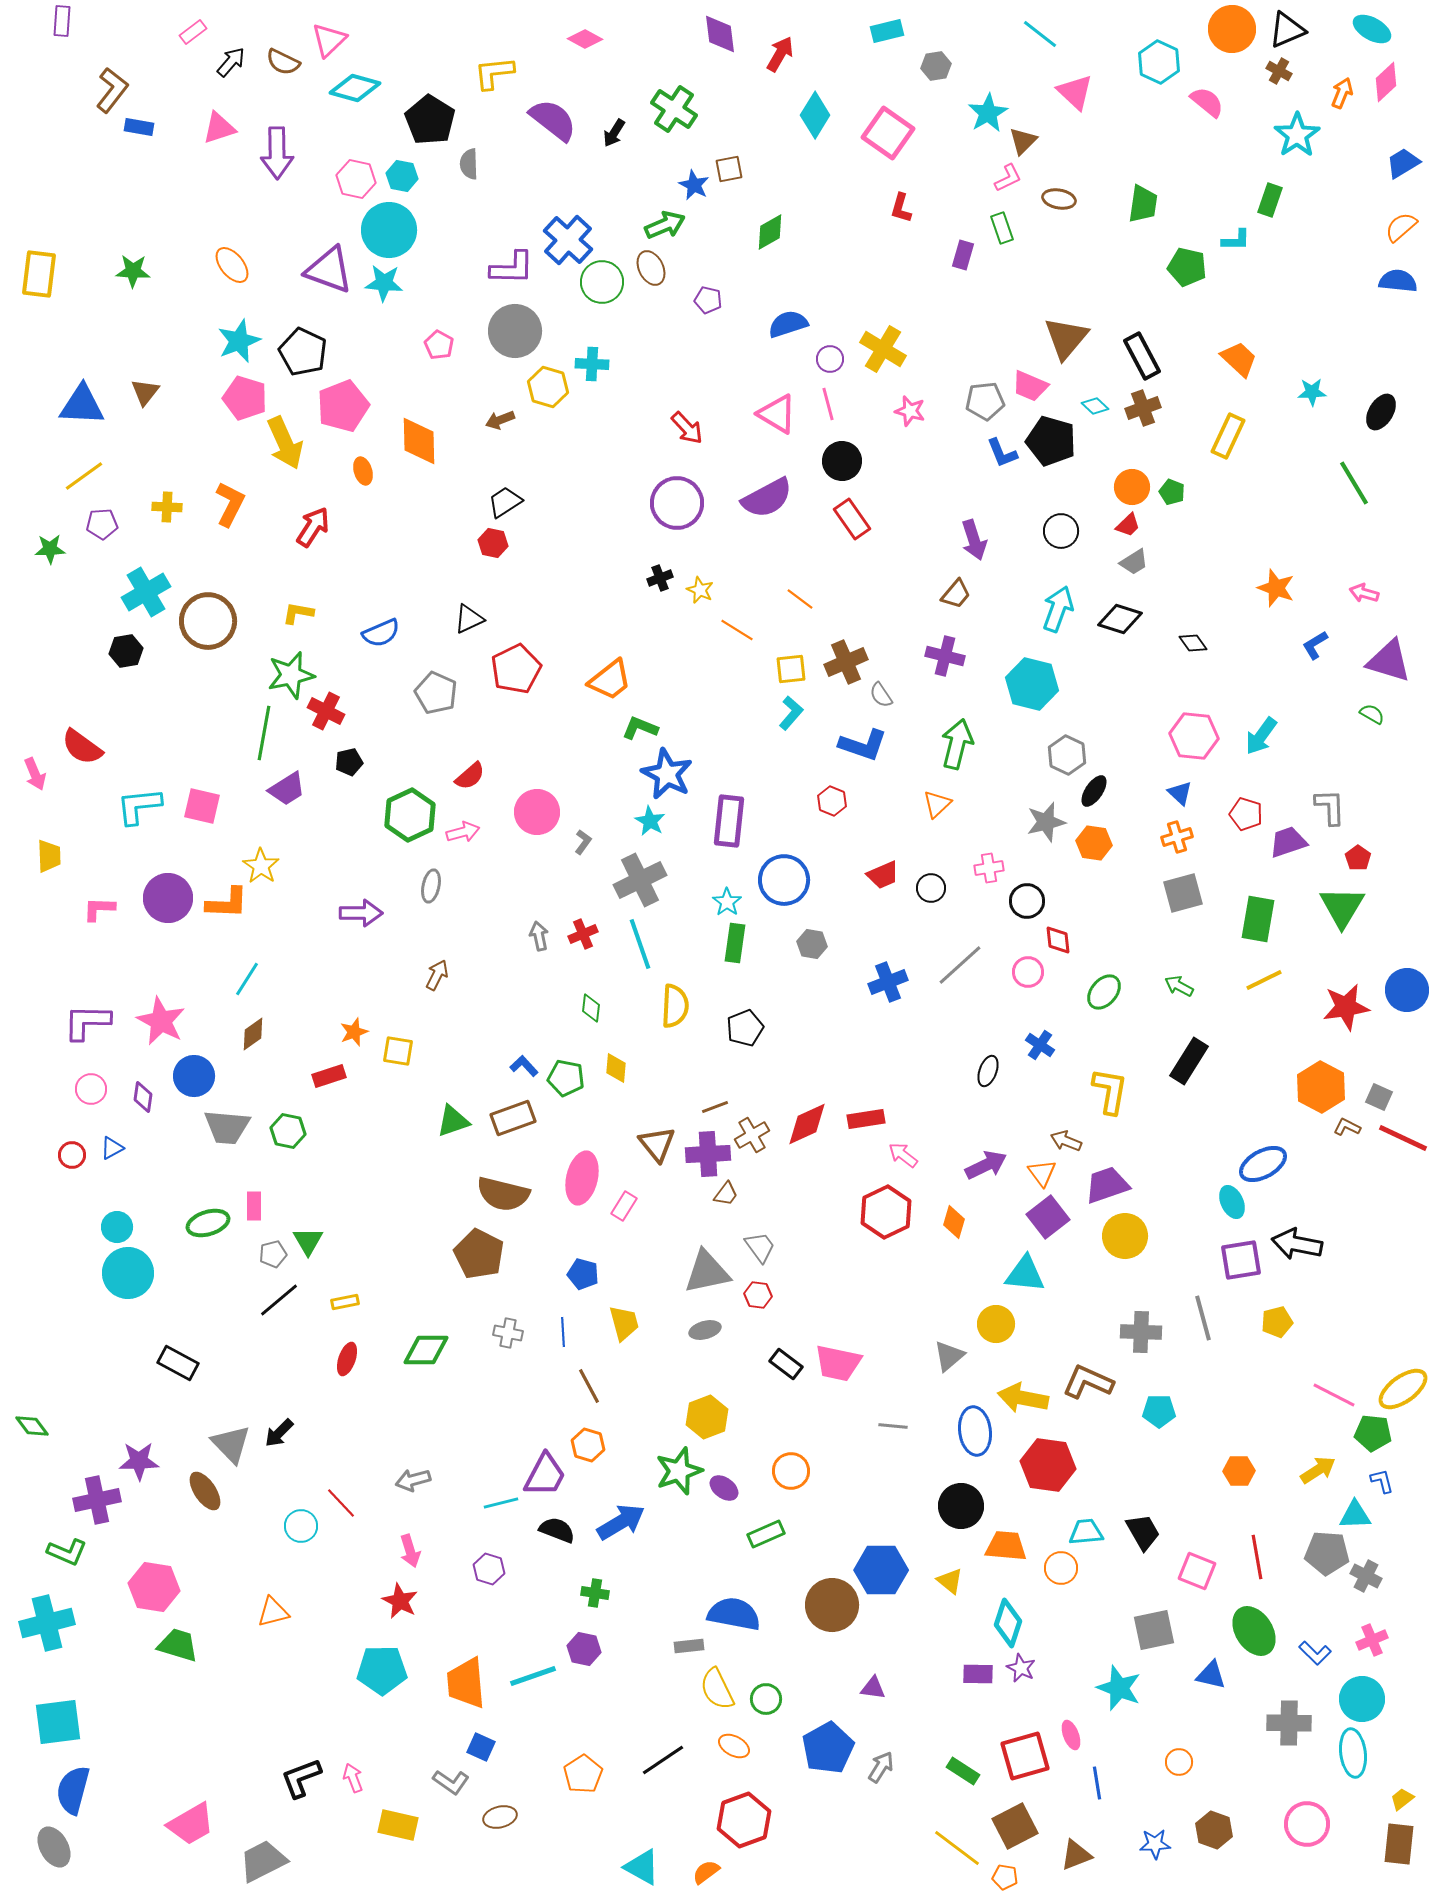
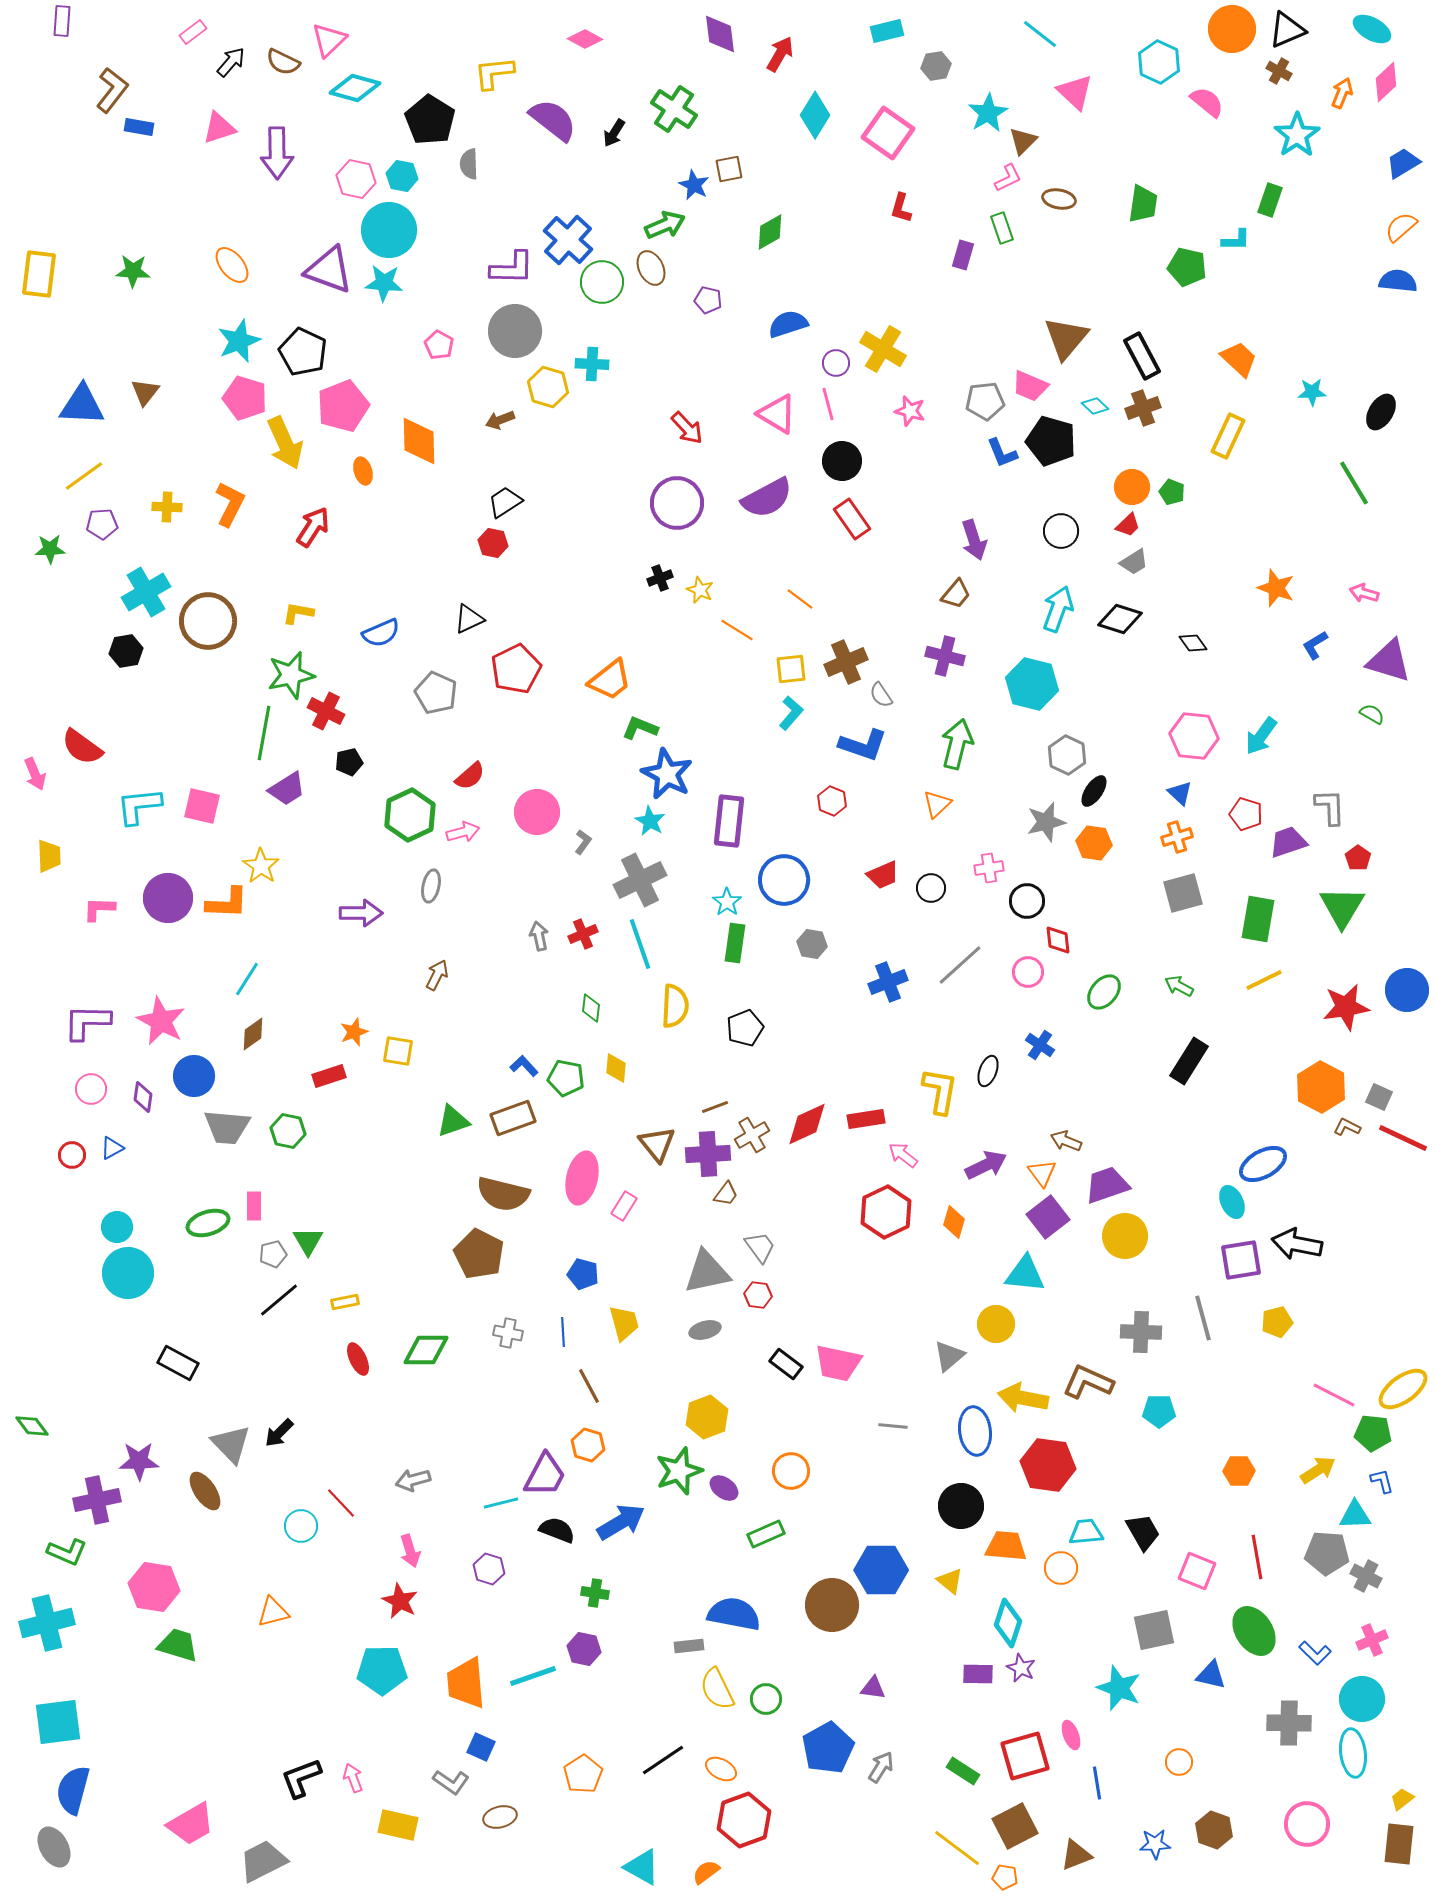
purple circle at (830, 359): moved 6 px right, 4 px down
yellow L-shape at (1110, 1091): moved 170 px left
red ellipse at (347, 1359): moved 11 px right; rotated 44 degrees counterclockwise
orange ellipse at (734, 1746): moved 13 px left, 23 px down
